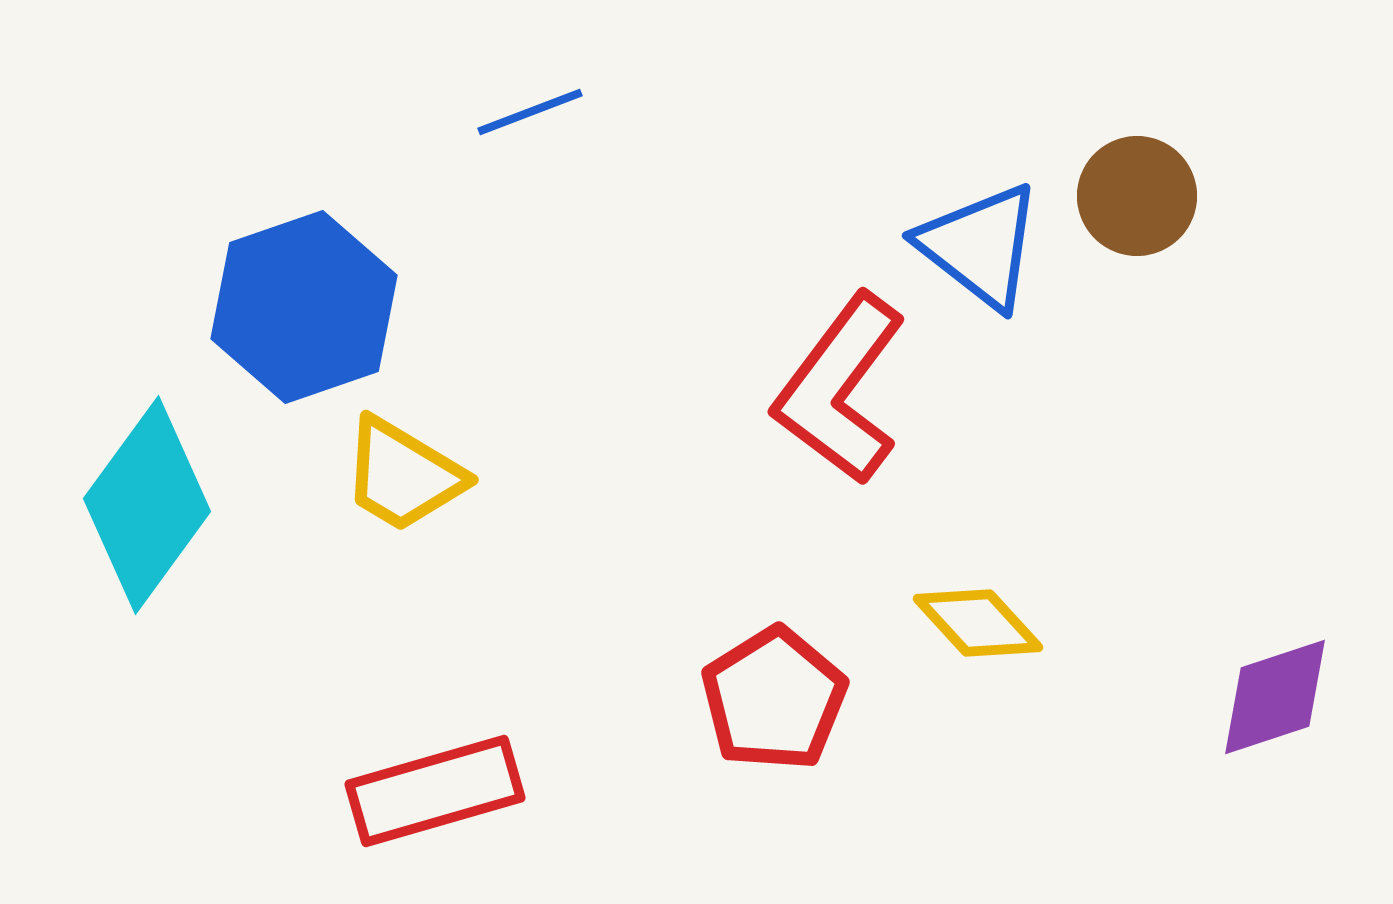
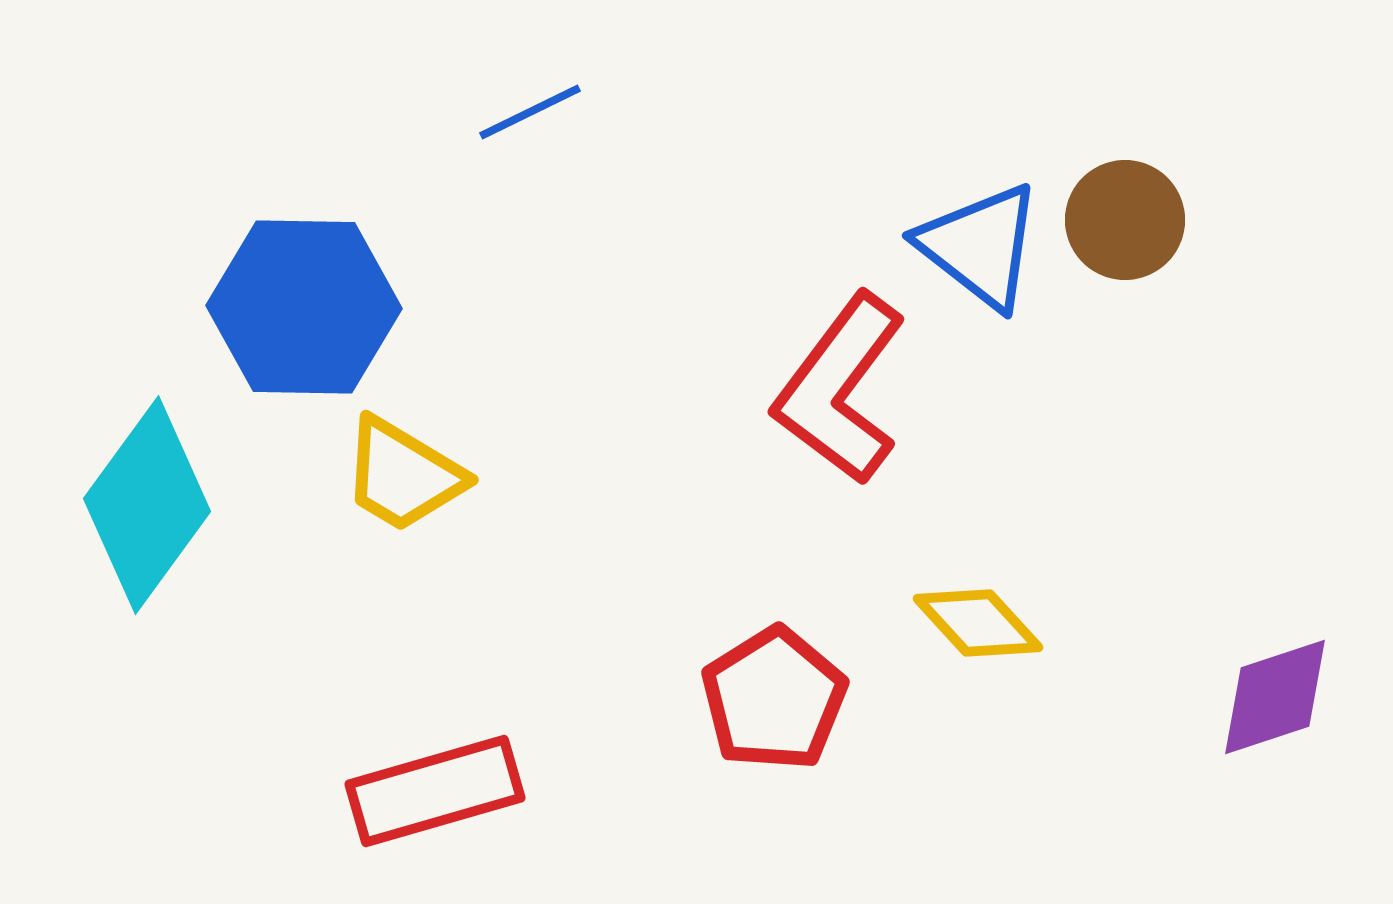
blue line: rotated 5 degrees counterclockwise
brown circle: moved 12 px left, 24 px down
blue hexagon: rotated 20 degrees clockwise
